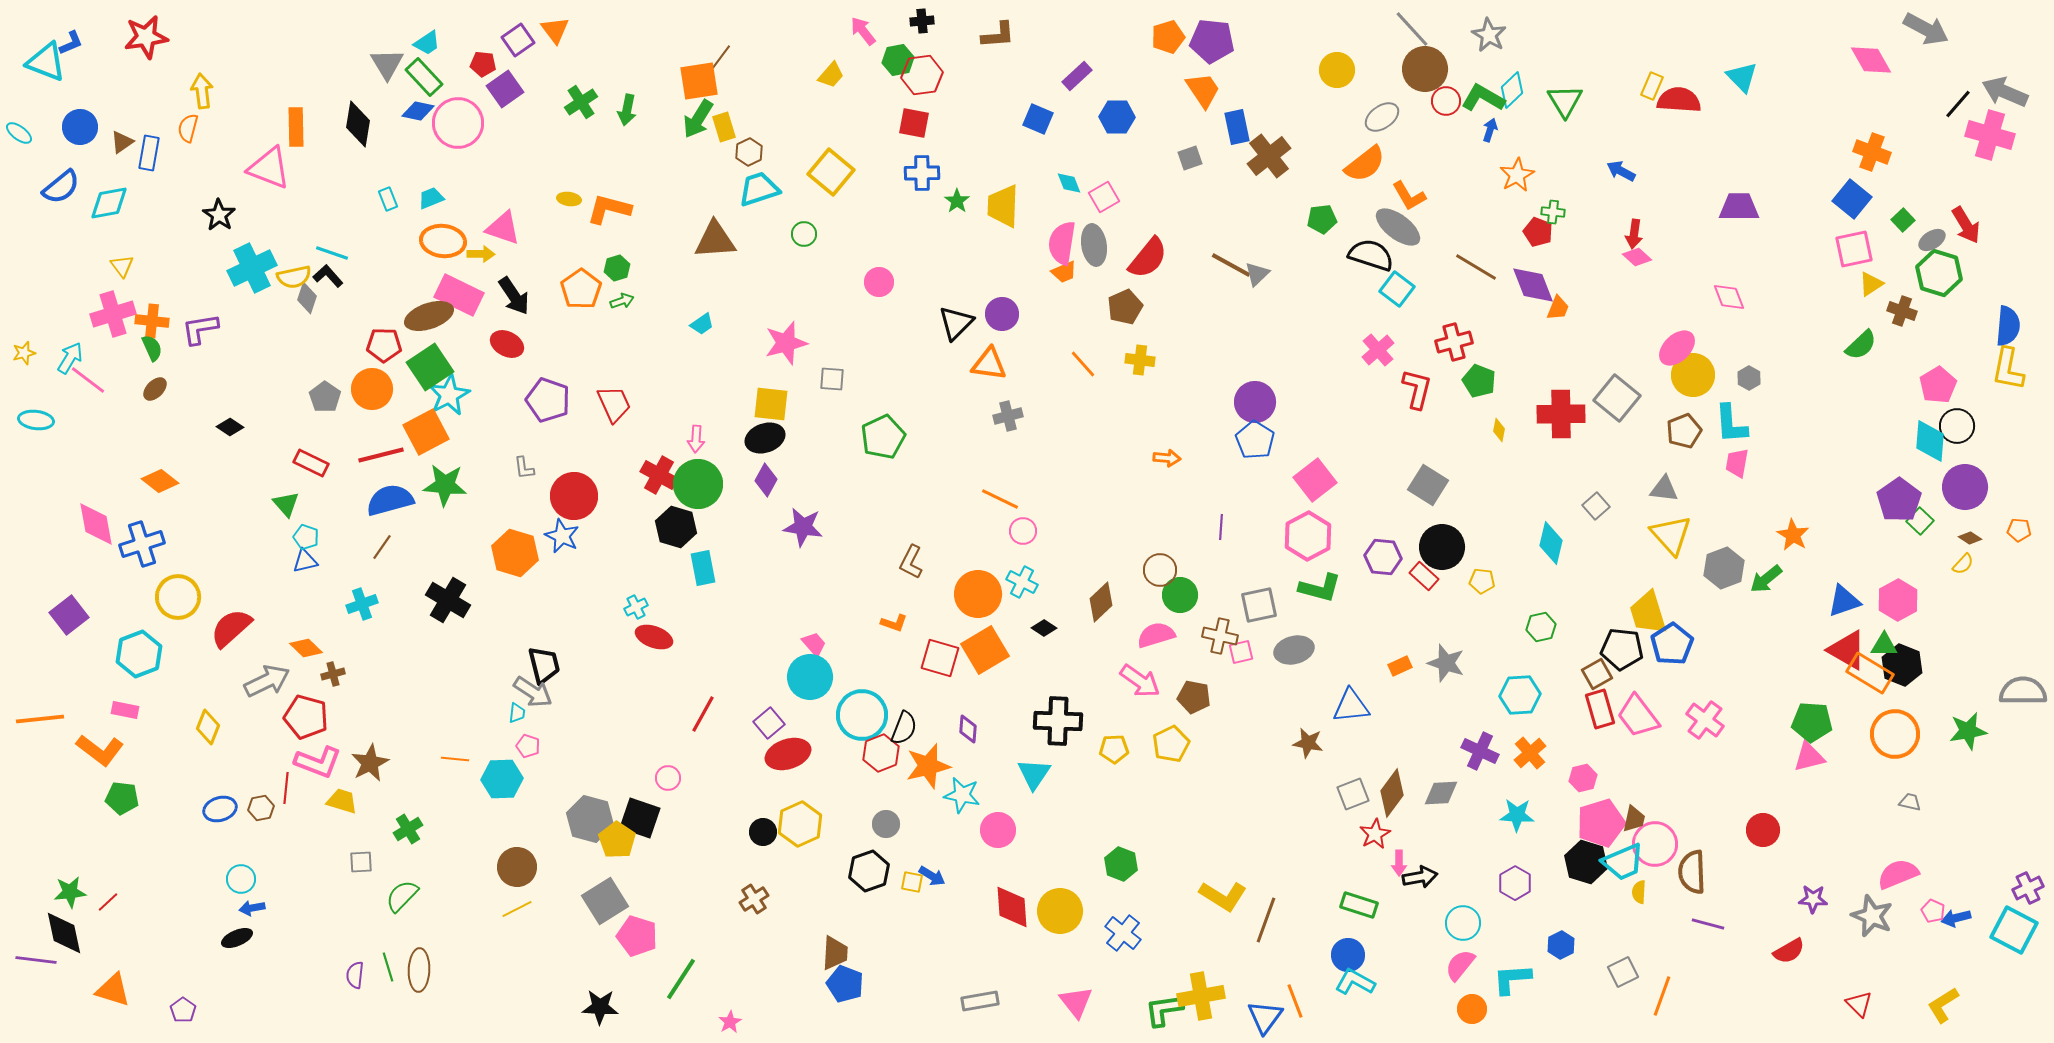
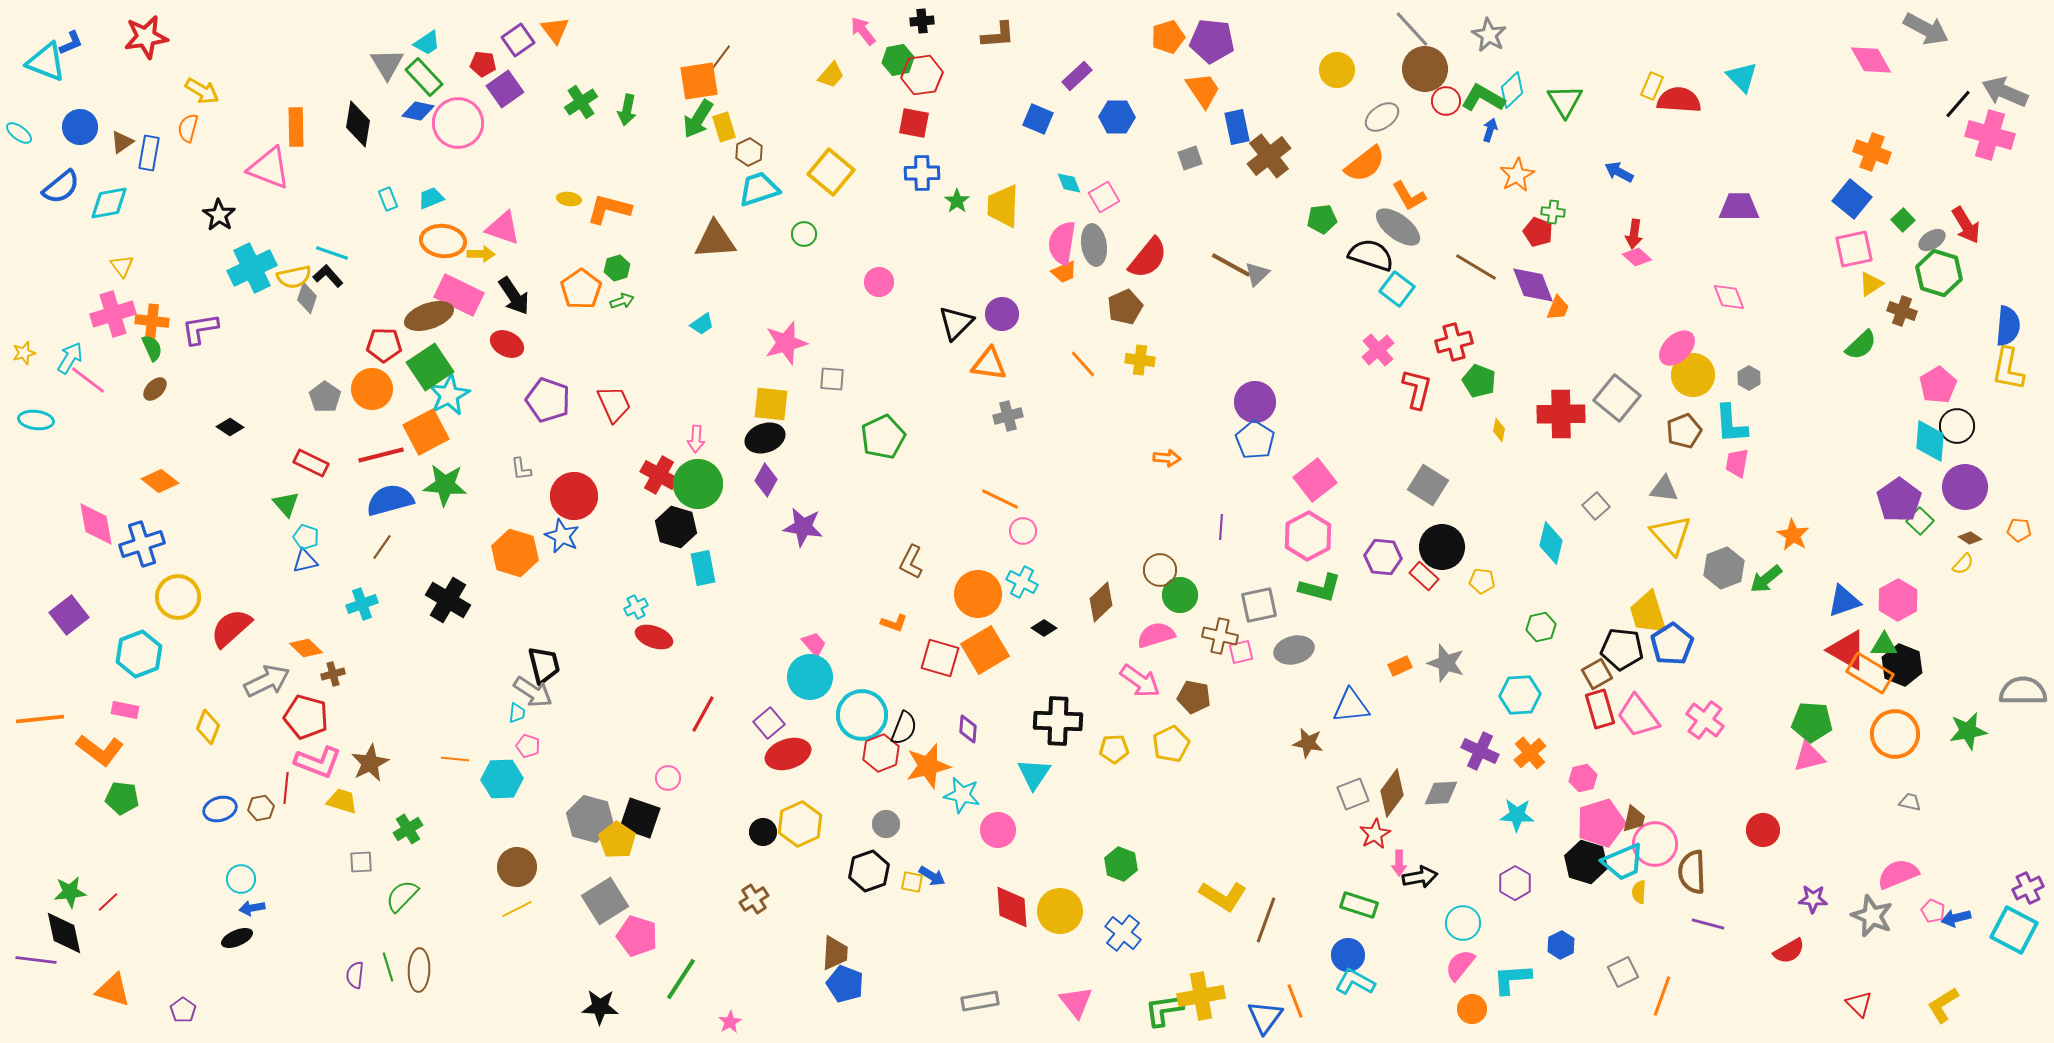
yellow arrow at (202, 91): rotated 128 degrees clockwise
blue arrow at (1621, 171): moved 2 px left, 1 px down
gray L-shape at (524, 468): moved 3 px left, 1 px down
